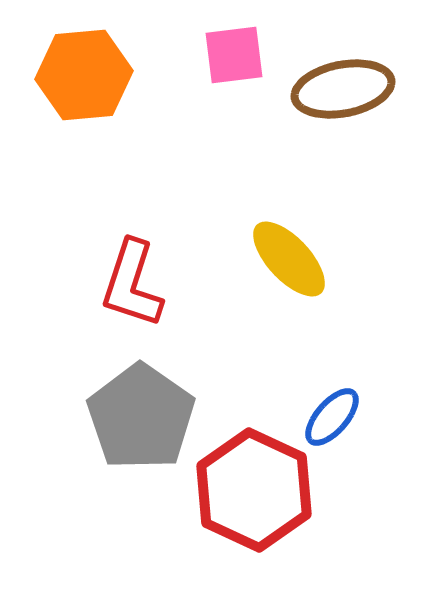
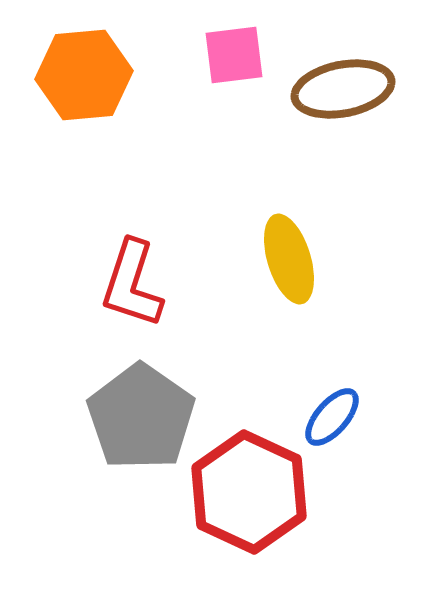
yellow ellipse: rotated 26 degrees clockwise
red hexagon: moved 5 px left, 2 px down
